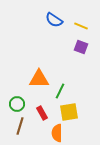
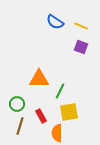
blue semicircle: moved 1 px right, 2 px down
red rectangle: moved 1 px left, 3 px down
